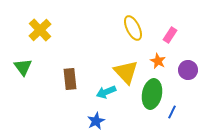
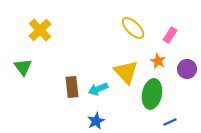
yellow ellipse: rotated 20 degrees counterclockwise
purple circle: moved 1 px left, 1 px up
brown rectangle: moved 2 px right, 8 px down
cyan arrow: moved 8 px left, 3 px up
blue line: moved 2 px left, 10 px down; rotated 40 degrees clockwise
